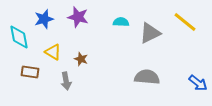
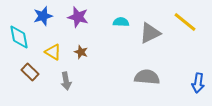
blue star: moved 1 px left, 3 px up
brown star: moved 7 px up
brown rectangle: rotated 36 degrees clockwise
blue arrow: rotated 60 degrees clockwise
